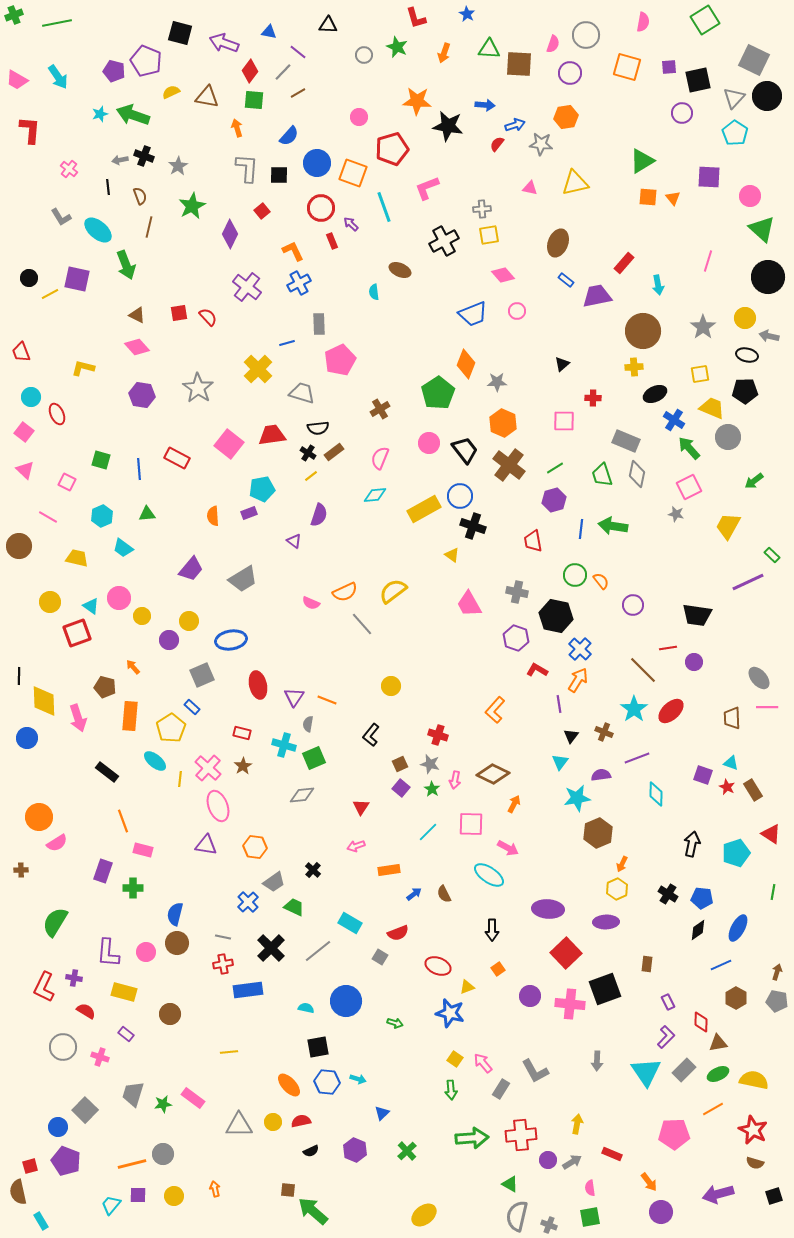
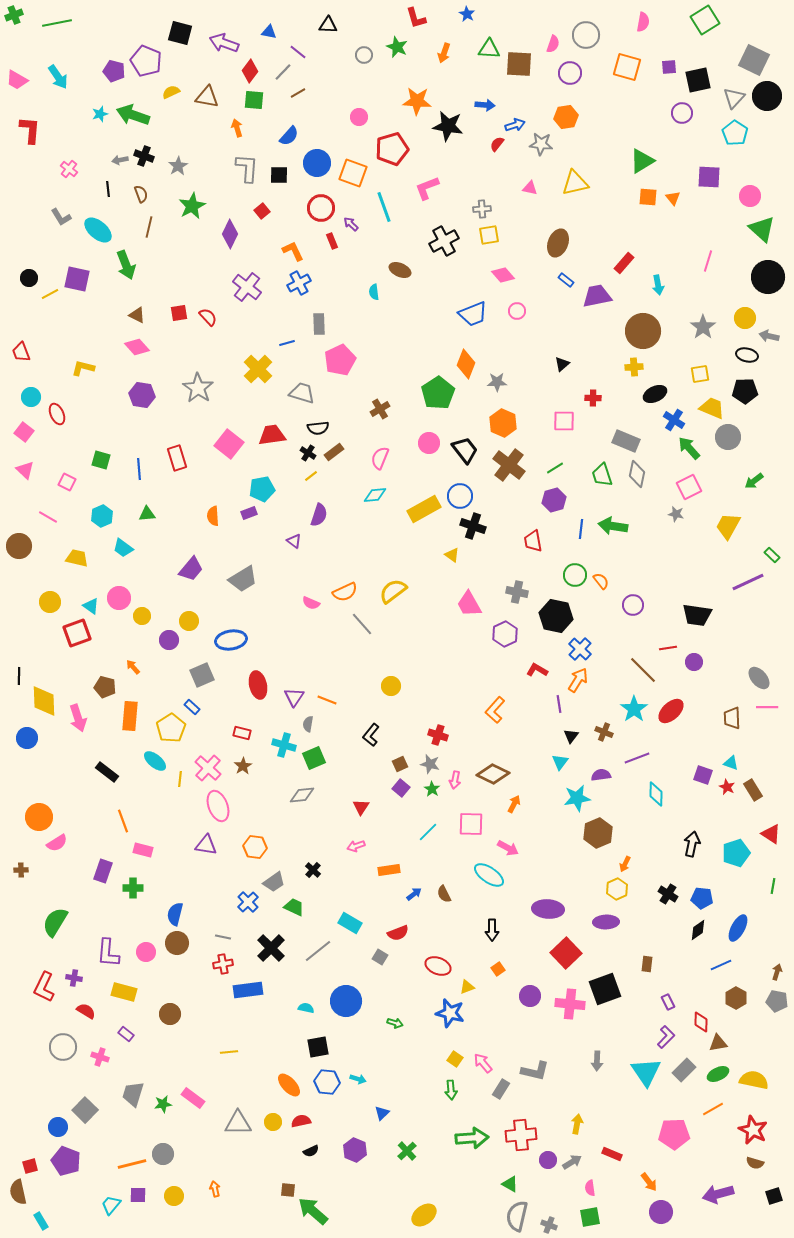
black line at (108, 187): moved 2 px down
brown semicircle at (140, 196): moved 1 px right, 2 px up
red rectangle at (177, 458): rotated 45 degrees clockwise
purple hexagon at (516, 638): moved 11 px left, 4 px up; rotated 15 degrees clockwise
orange arrow at (622, 864): moved 3 px right
green line at (773, 892): moved 6 px up
gray L-shape at (535, 1071): rotated 48 degrees counterclockwise
gray triangle at (239, 1125): moved 1 px left, 2 px up
